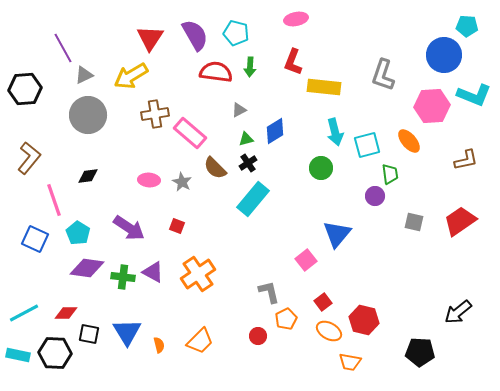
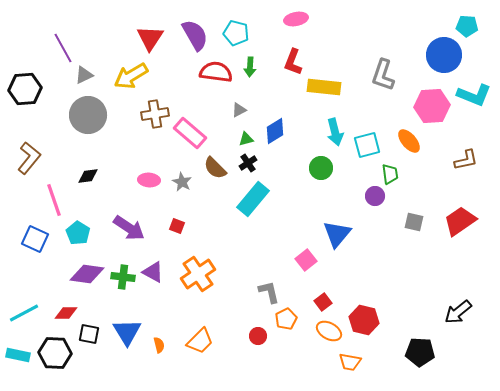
purple diamond at (87, 268): moved 6 px down
